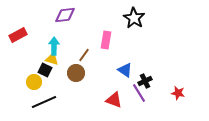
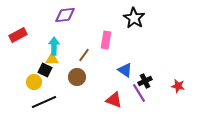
yellow triangle: rotated 16 degrees counterclockwise
brown circle: moved 1 px right, 4 px down
red star: moved 7 px up
